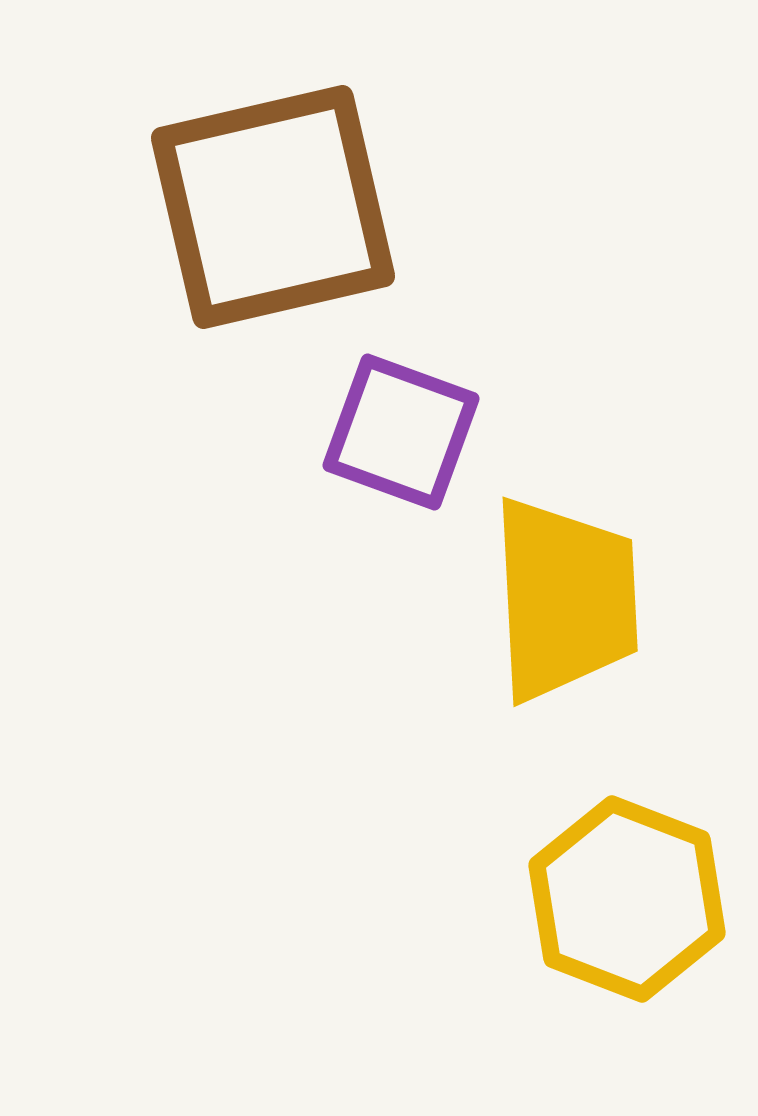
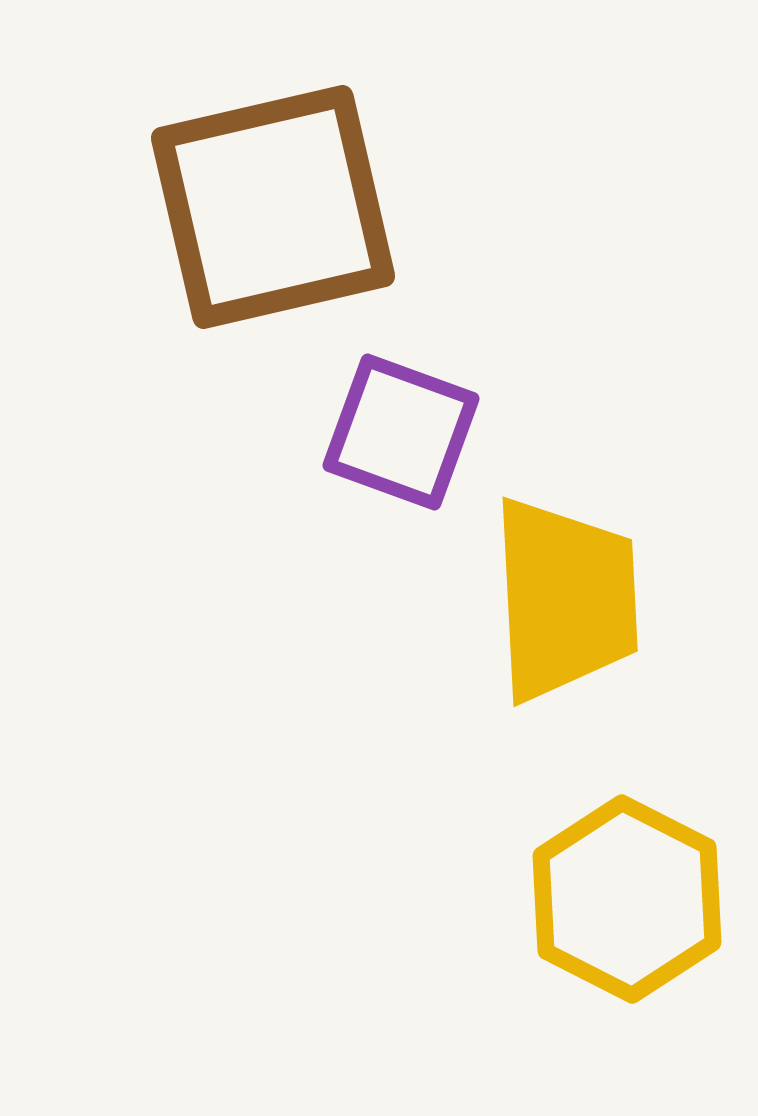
yellow hexagon: rotated 6 degrees clockwise
